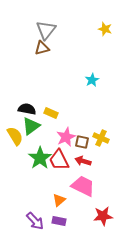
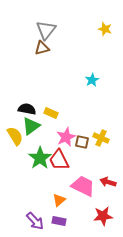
red arrow: moved 25 px right, 21 px down
